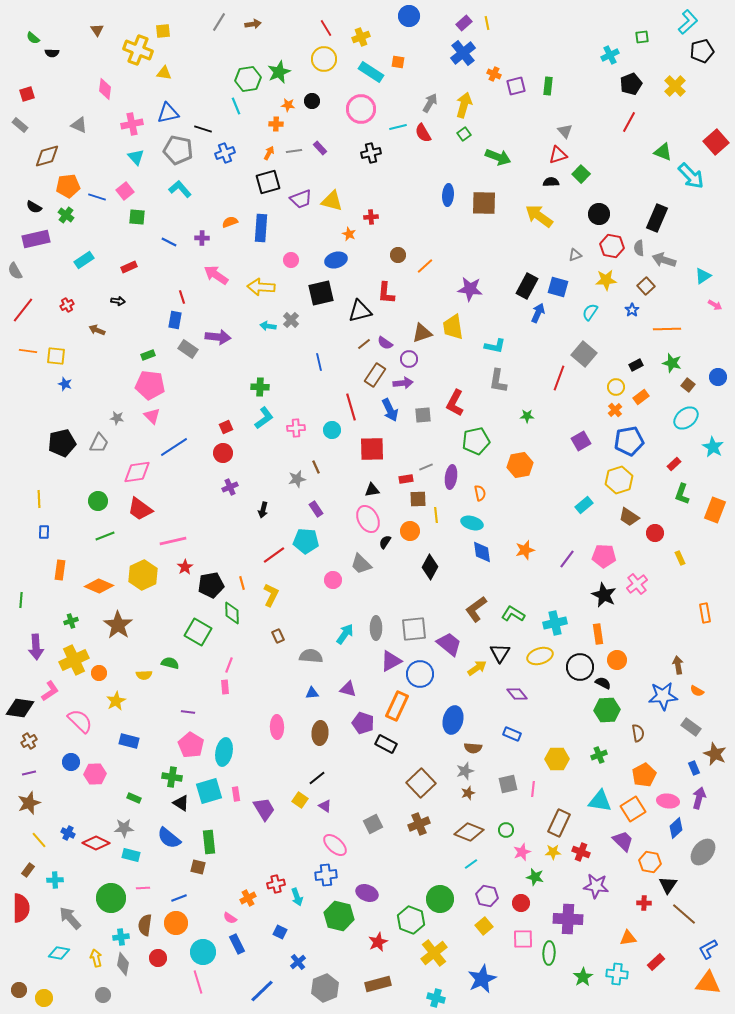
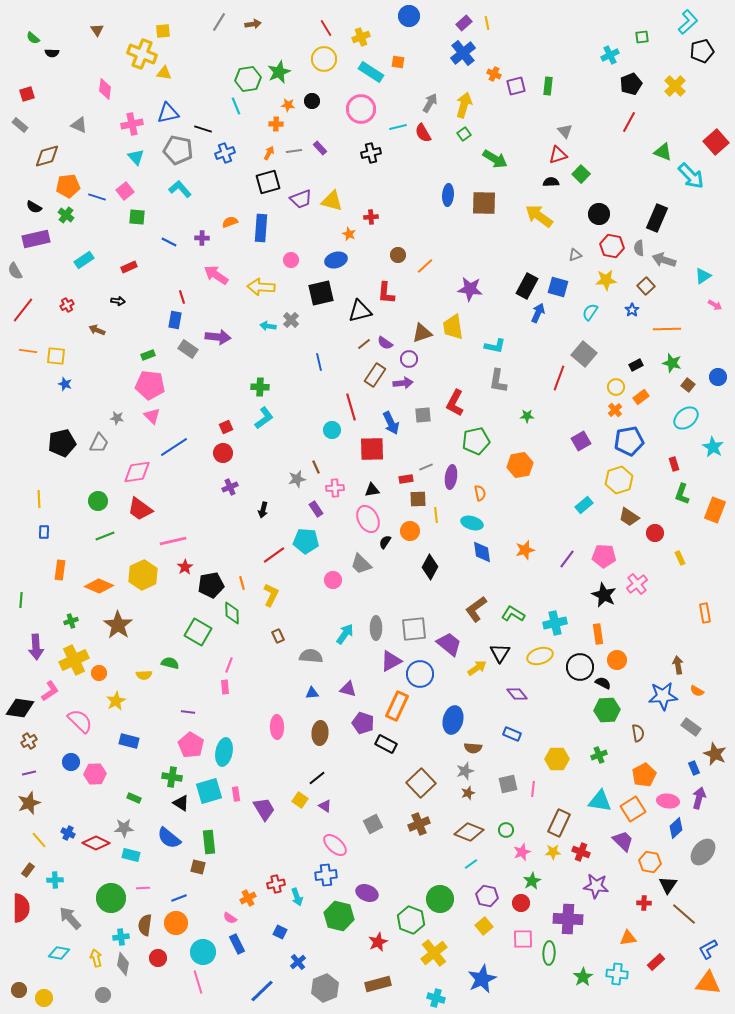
yellow cross at (138, 50): moved 4 px right, 4 px down
green arrow at (498, 157): moved 3 px left, 2 px down; rotated 10 degrees clockwise
blue arrow at (390, 410): moved 1 px right, 13 px down
pink cross at (296, 428): moved 39 px right, 60 px down
red rectangle at (674, 464): rotated 64 degrees counterclockwise
green star at (535, 877): moved 3 px left, 4 px down; rotated 30 degrees clockwise
